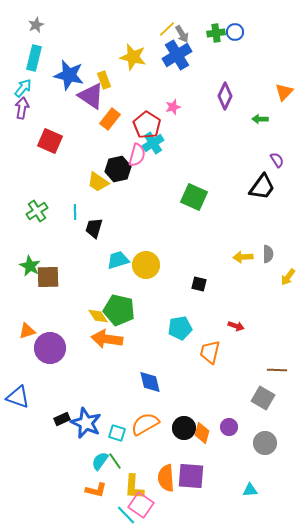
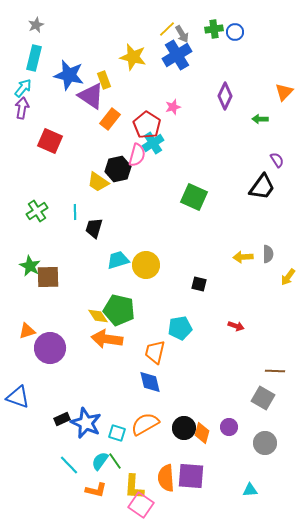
green cross at (216, 33): moved 2 px left, 4 px up
orange trapezoid at (210, 352): moved 55 px left
brown line at (277, 370): moved 2 px left, 1 px down
cyan line at (126, 515): moved 57 px left, 50 px up
